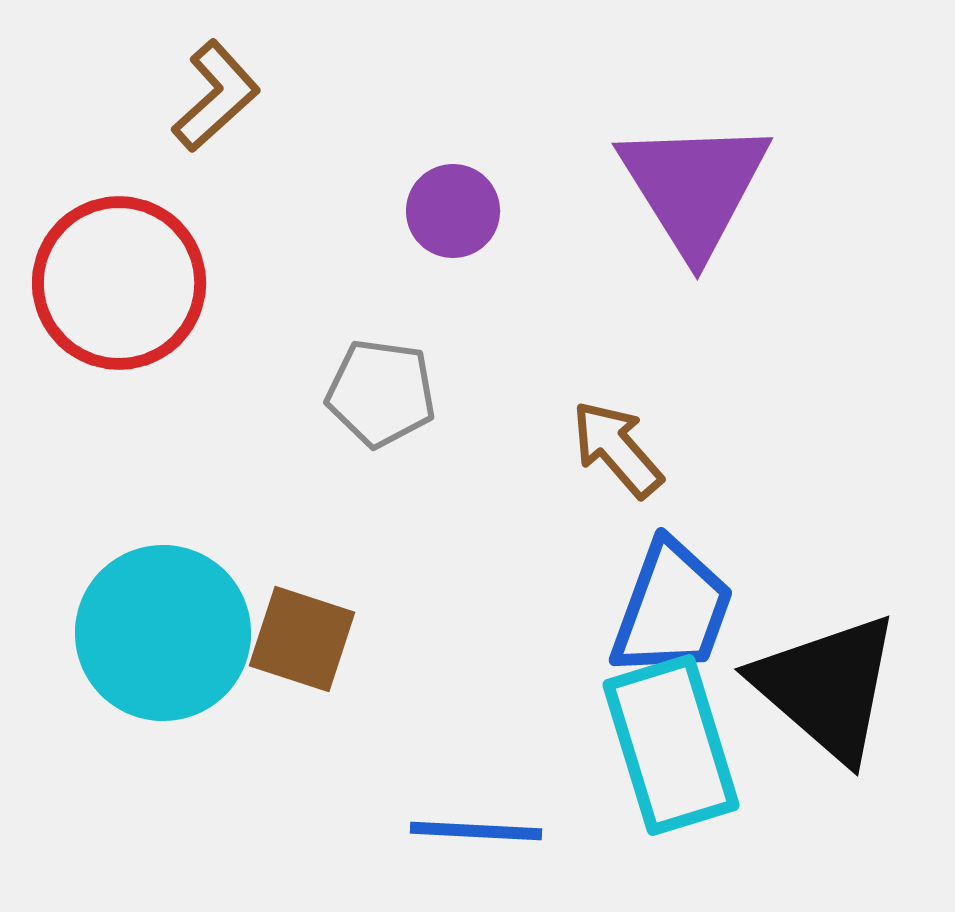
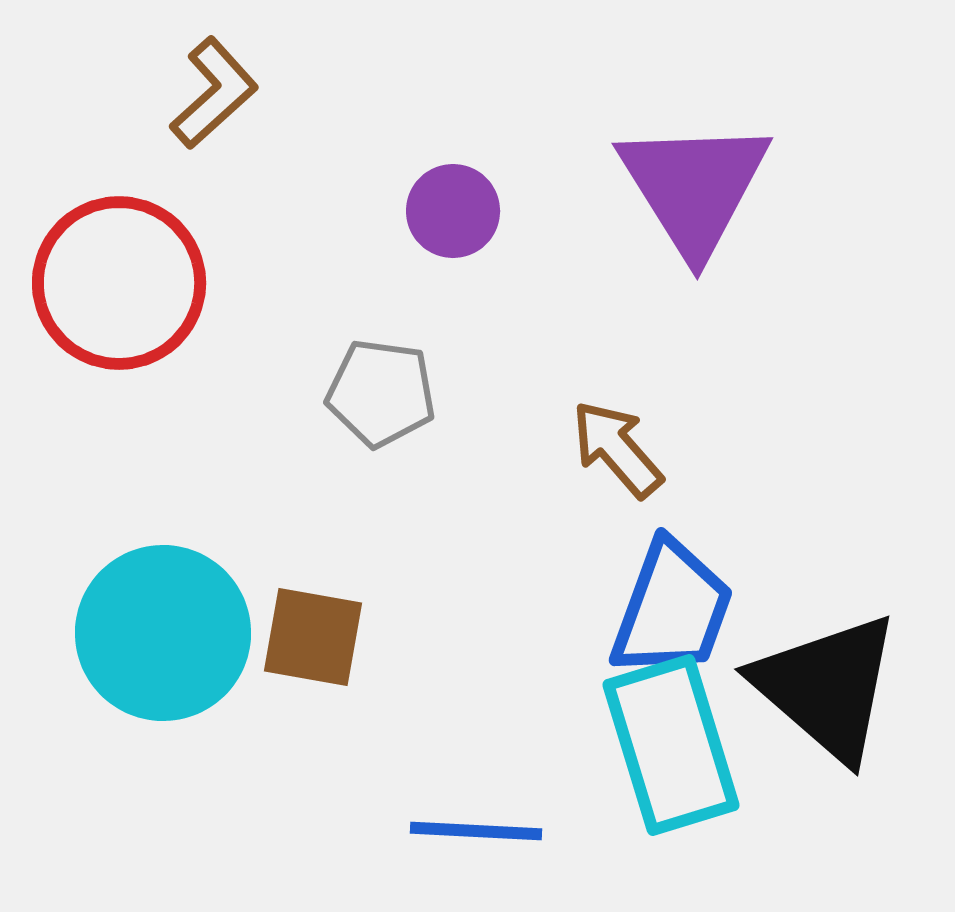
brown L-shape: moved 2 px left, 3 px up
brown square: moved 11 px right, 2 px up; rotated 8 degrees counterclockwise
